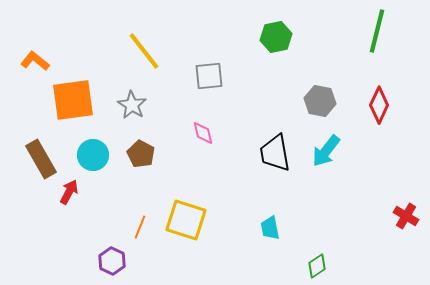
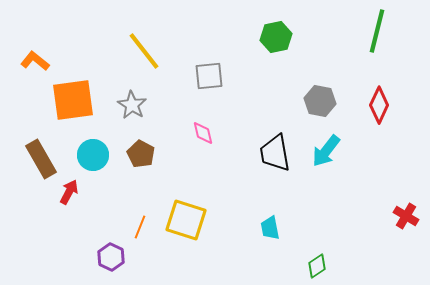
purple hexagon: moved 1 px left, 4 px up
